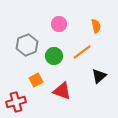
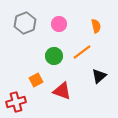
gray hexagon: moved 2 px left, 22 px up
